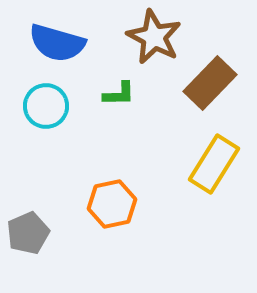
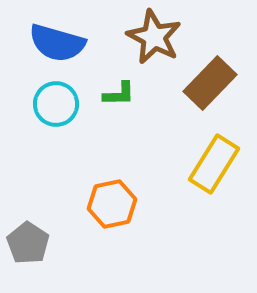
cyan circle: moved 10 px right, 2 px up
gray pentagon: moved 10 px down; rotated 15 degrees counterclockwise
